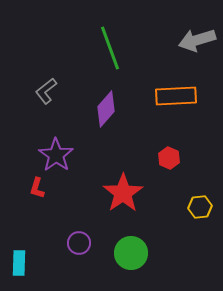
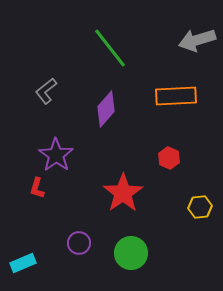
green line: rotated 18 degrees counterclockwise
cyan rectangle: moved 4 px right; rotated 65 degrees clockwise
